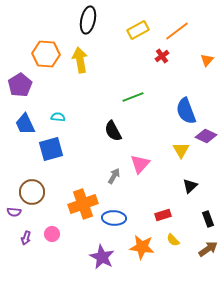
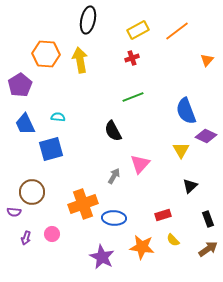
red cross: moved 30 px left, 2 px down; rotated 16 degrees clockwise
